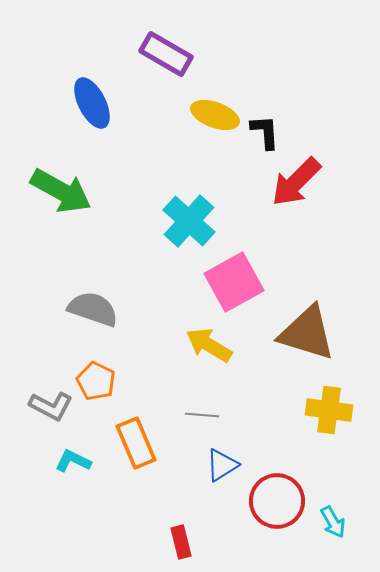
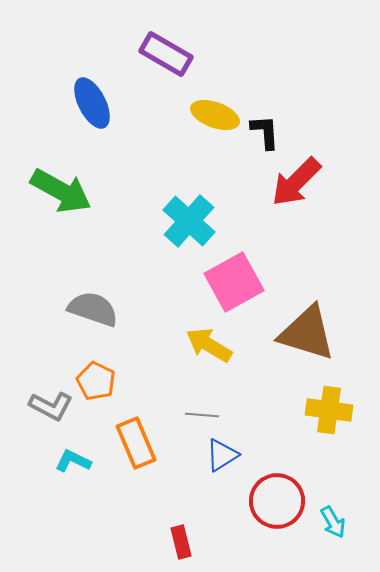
blue triangle: moved 10 px up
